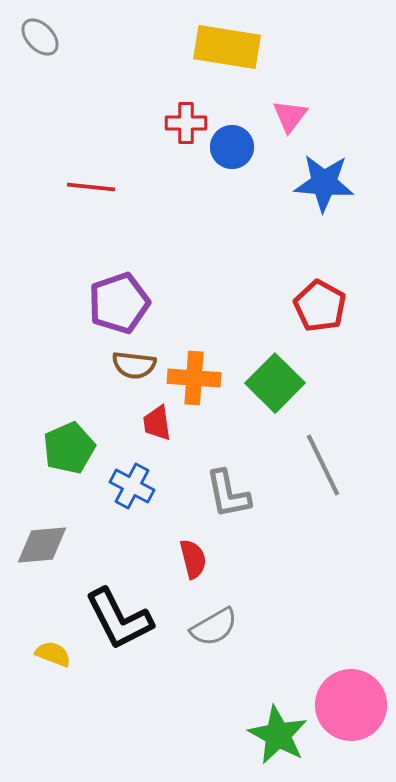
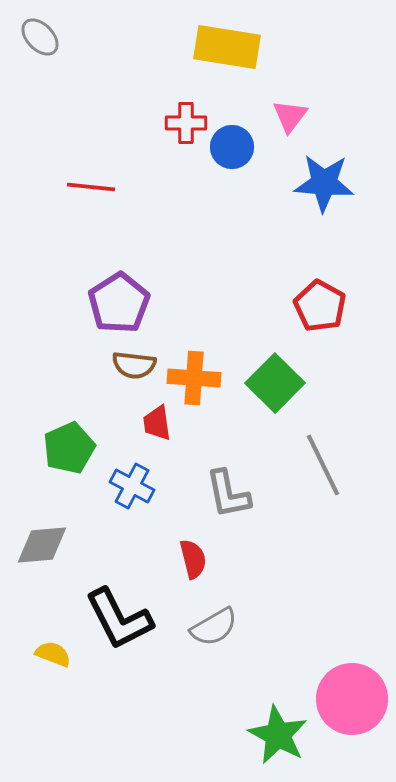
purple pentagon: rotated 14 degrees counterclockwise
pink circle: moved 1 px right, 6 px up
